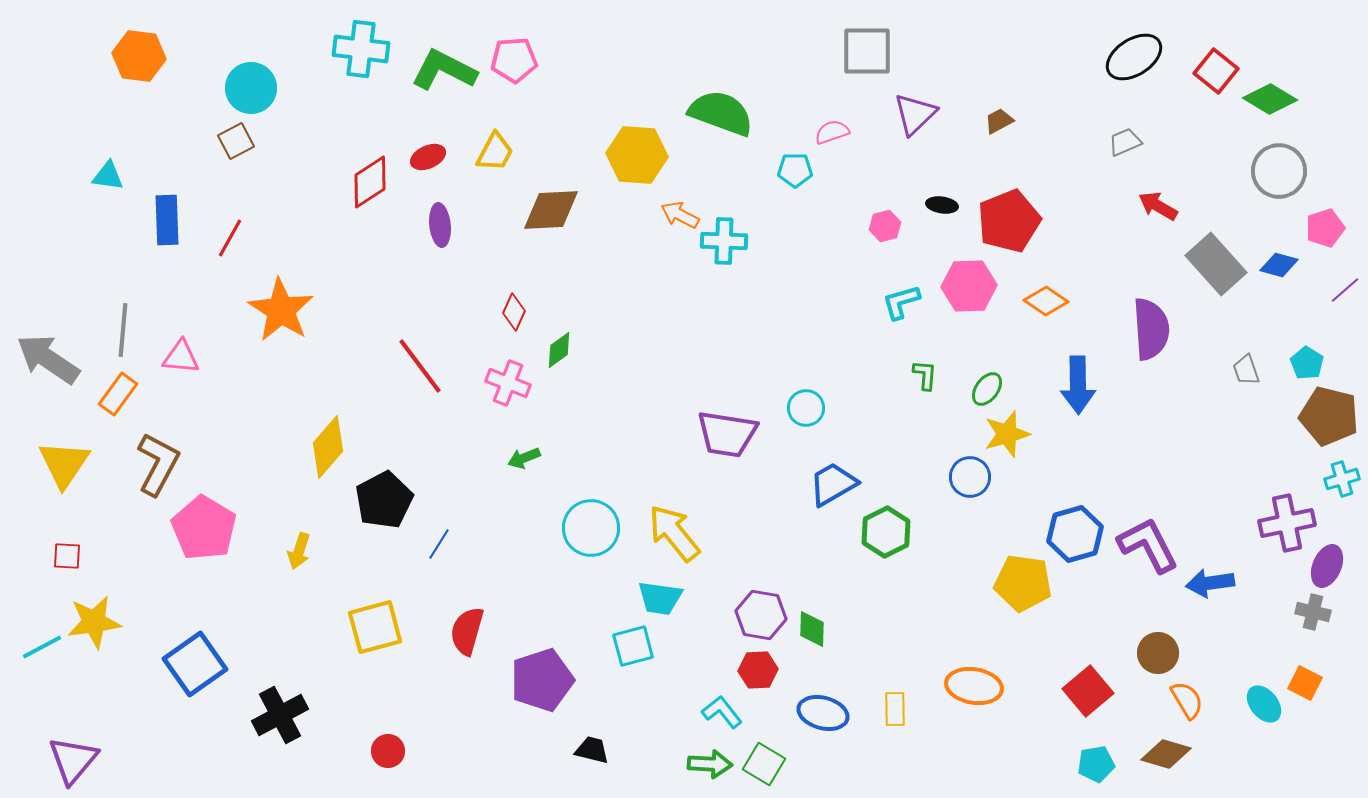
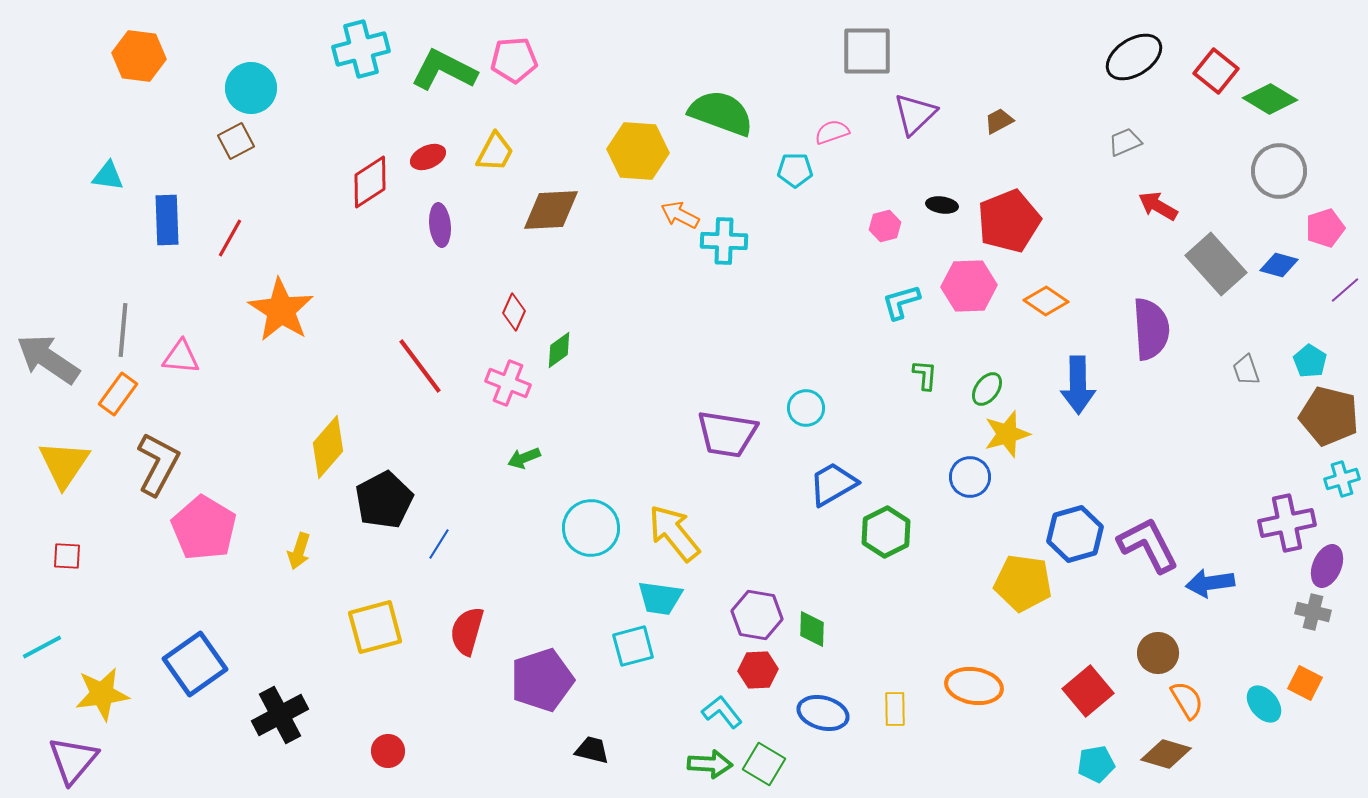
cyan cross at (361, 49): rotated 22 degrees counterclockwise
yellow hexagon at (637, 155): moved 1 px right, 4 px up
cyan pentagon at (1307, 363): moved 3 px right, 2 px up
purple hexagon at (761, 615): moved 4 px left
yellow star at (94, 622): moved 8 px right, 72 px down
